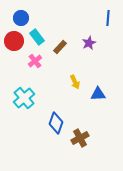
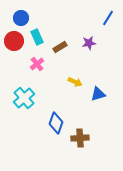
blue line: rotated 28 degrees clockwise
cyan rectangle: rotated 14 degrees clockwise
purple star: rotated 16 degrees clockwise
brown rectangle: rotated 16 degrees clockwise
pink cross: moved 2 px right, 3 px down
yellow arrow: rotated 40 degrees counterclockwise
blue triangle: rotated 14 degrees counterclockwise
brown cross: rotated 24 degrees clockwise
